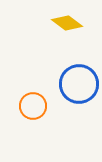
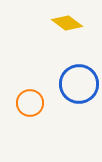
orange circle: moved 3 px left, 3 px up
